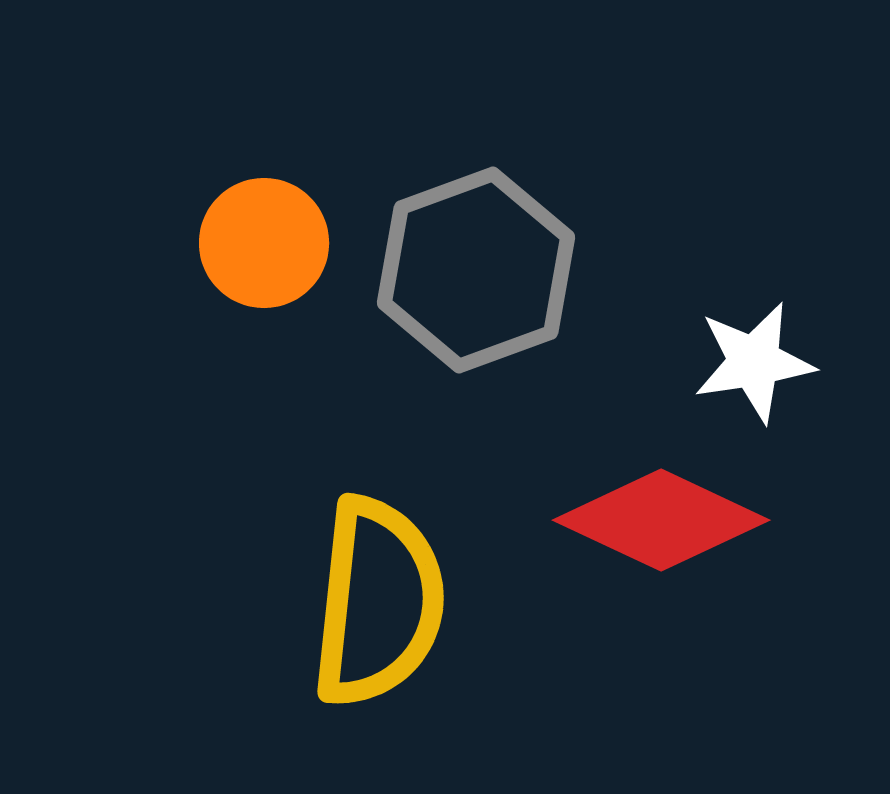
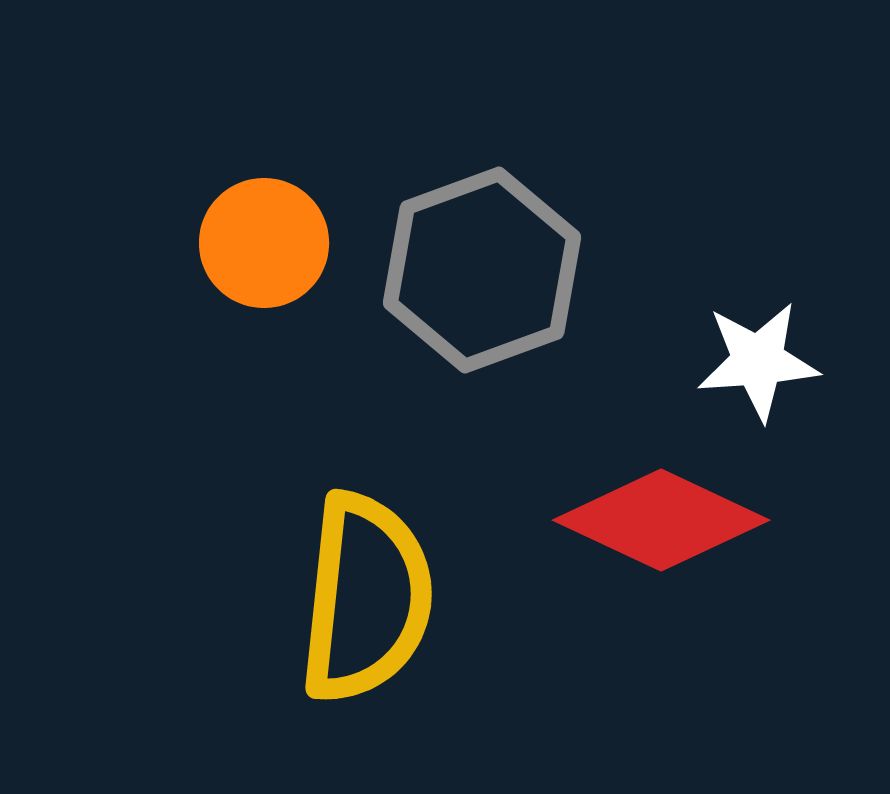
gray hexagon: moved 6 px right
white star: moved 4 px right, 1 px up; rotated 5 degrees clockwise
yellow semicircle: moved 12 px left, 4 px up
